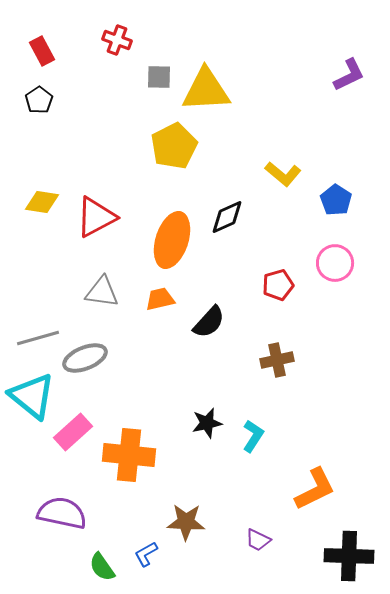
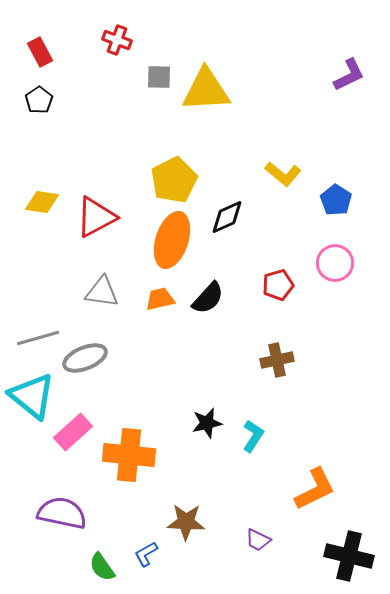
red rectangle: moved 2 px left, 1 px down
yellow pentagon: moved 34 px down
black semicircle: moved 1 px left, 24 px up
black cross: rotated 12 degrees clockwise
